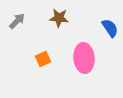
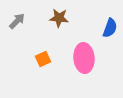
blue semicircle: rotated 54 degrees clockwise
